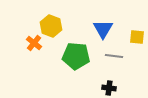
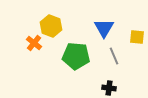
blue triangle: moved 1 px right, 1 px up
gray line: rotated 60 degrees clockwise
